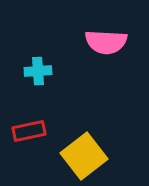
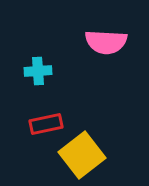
red rectangle: moved 17 px right, 7 px up
yellow square: moved 2 px left, 1 px up
